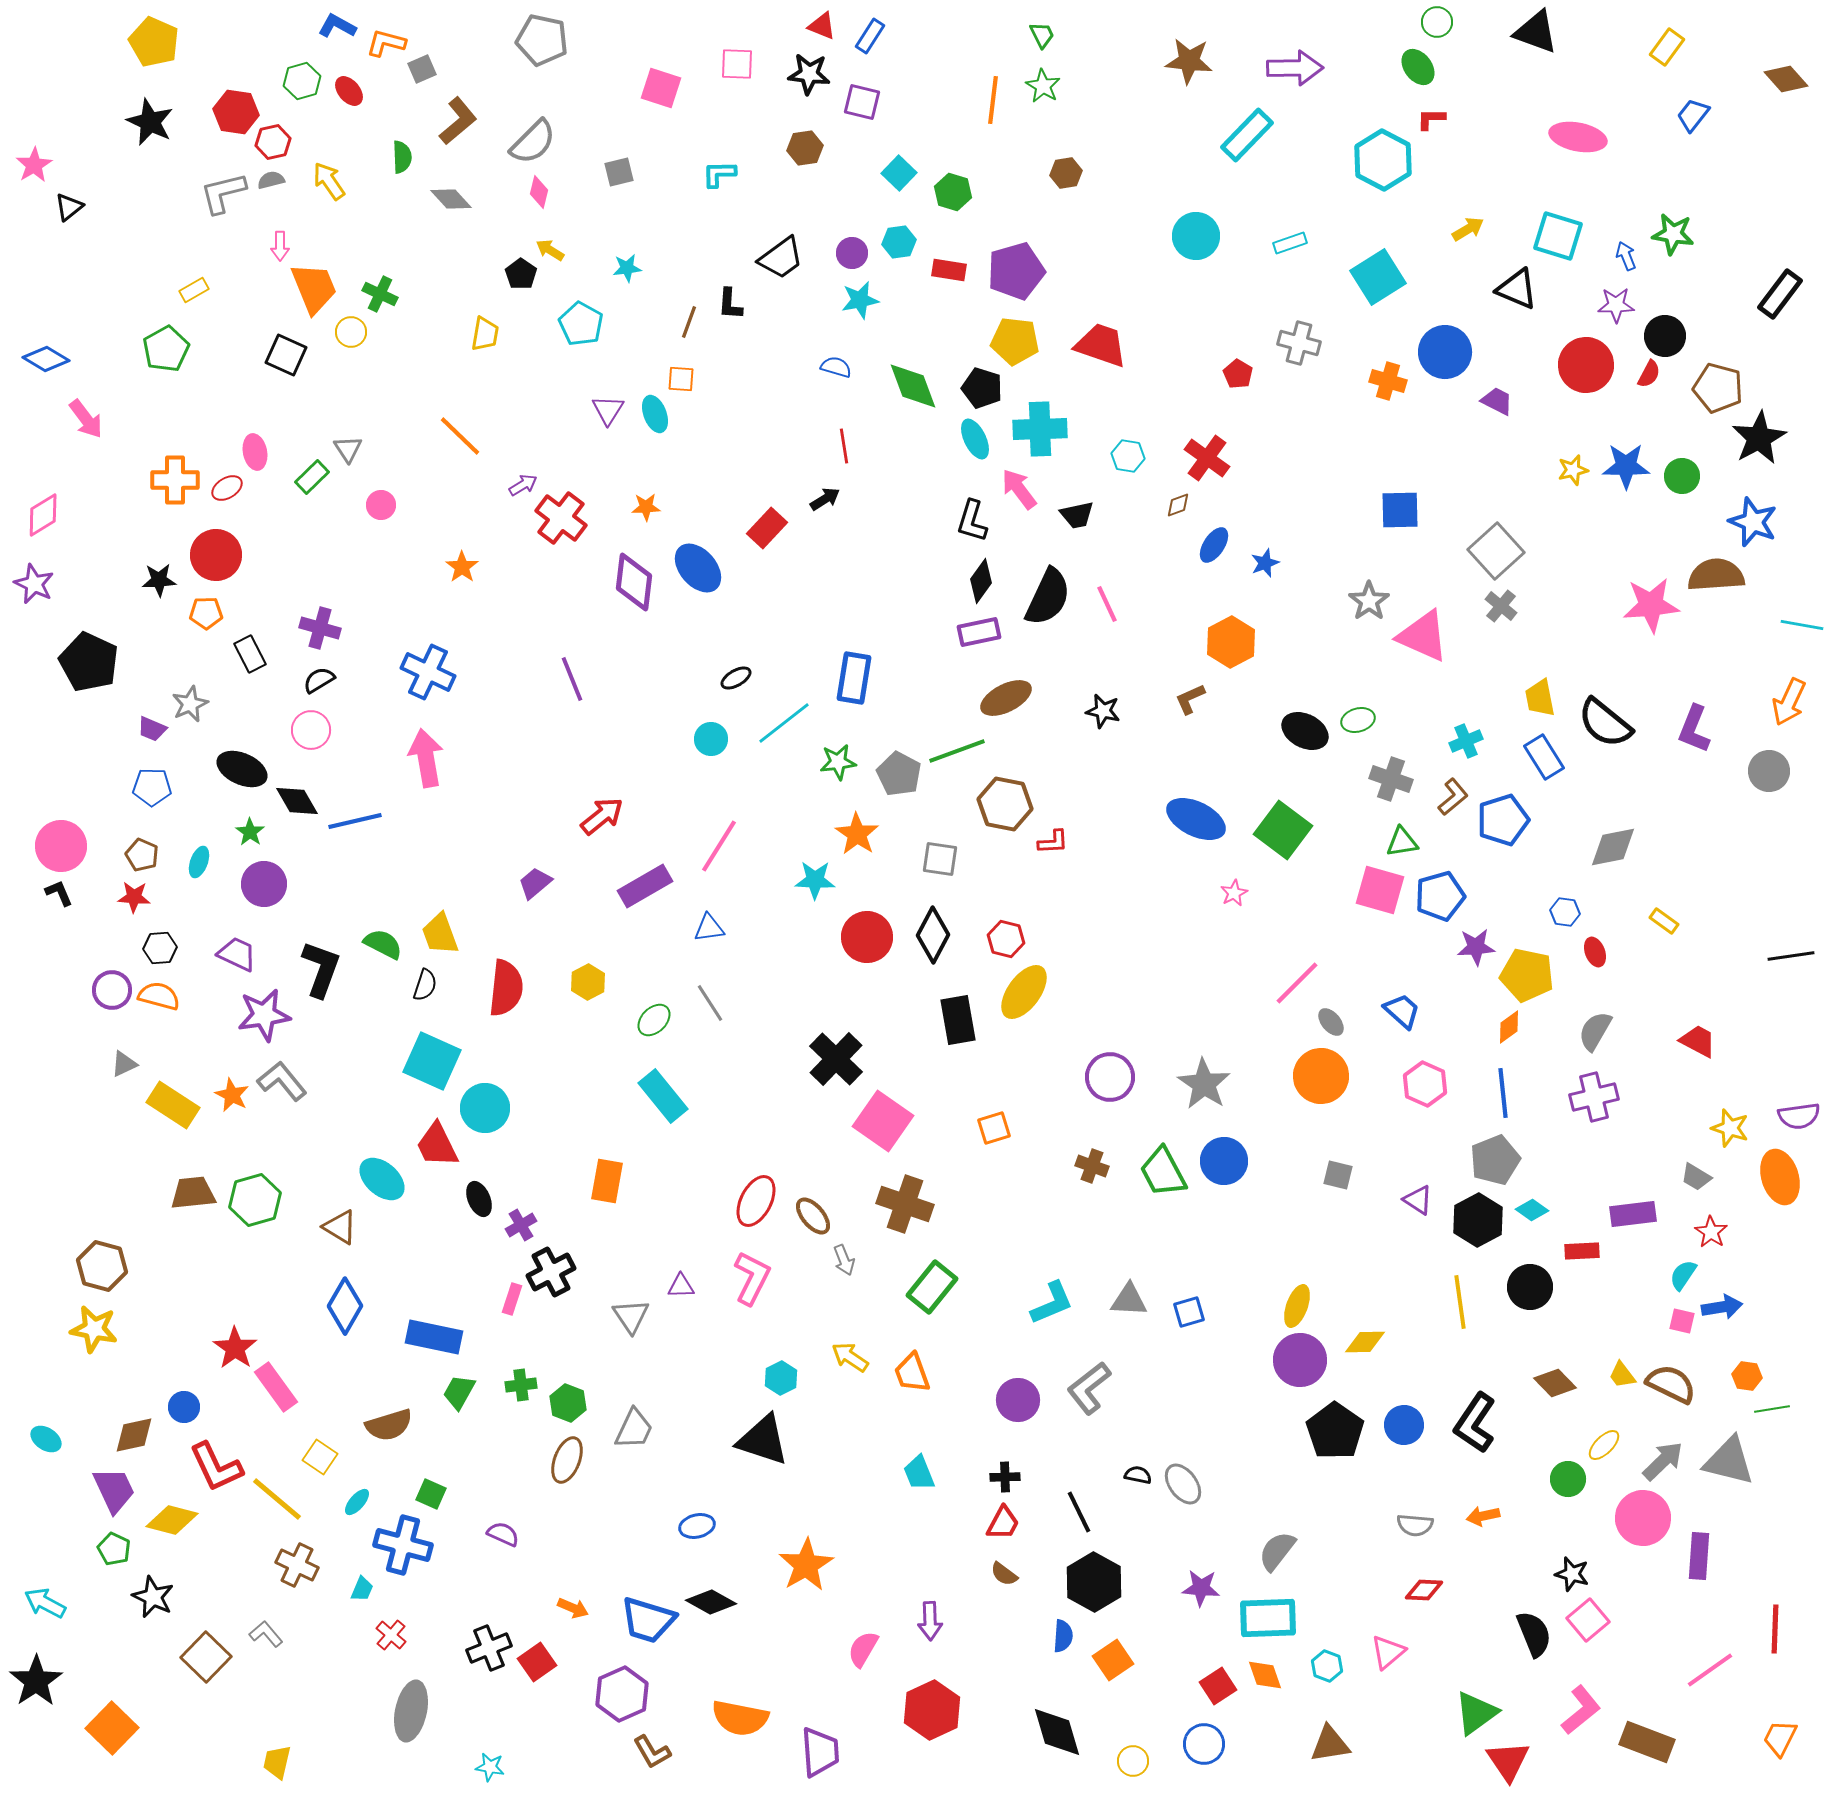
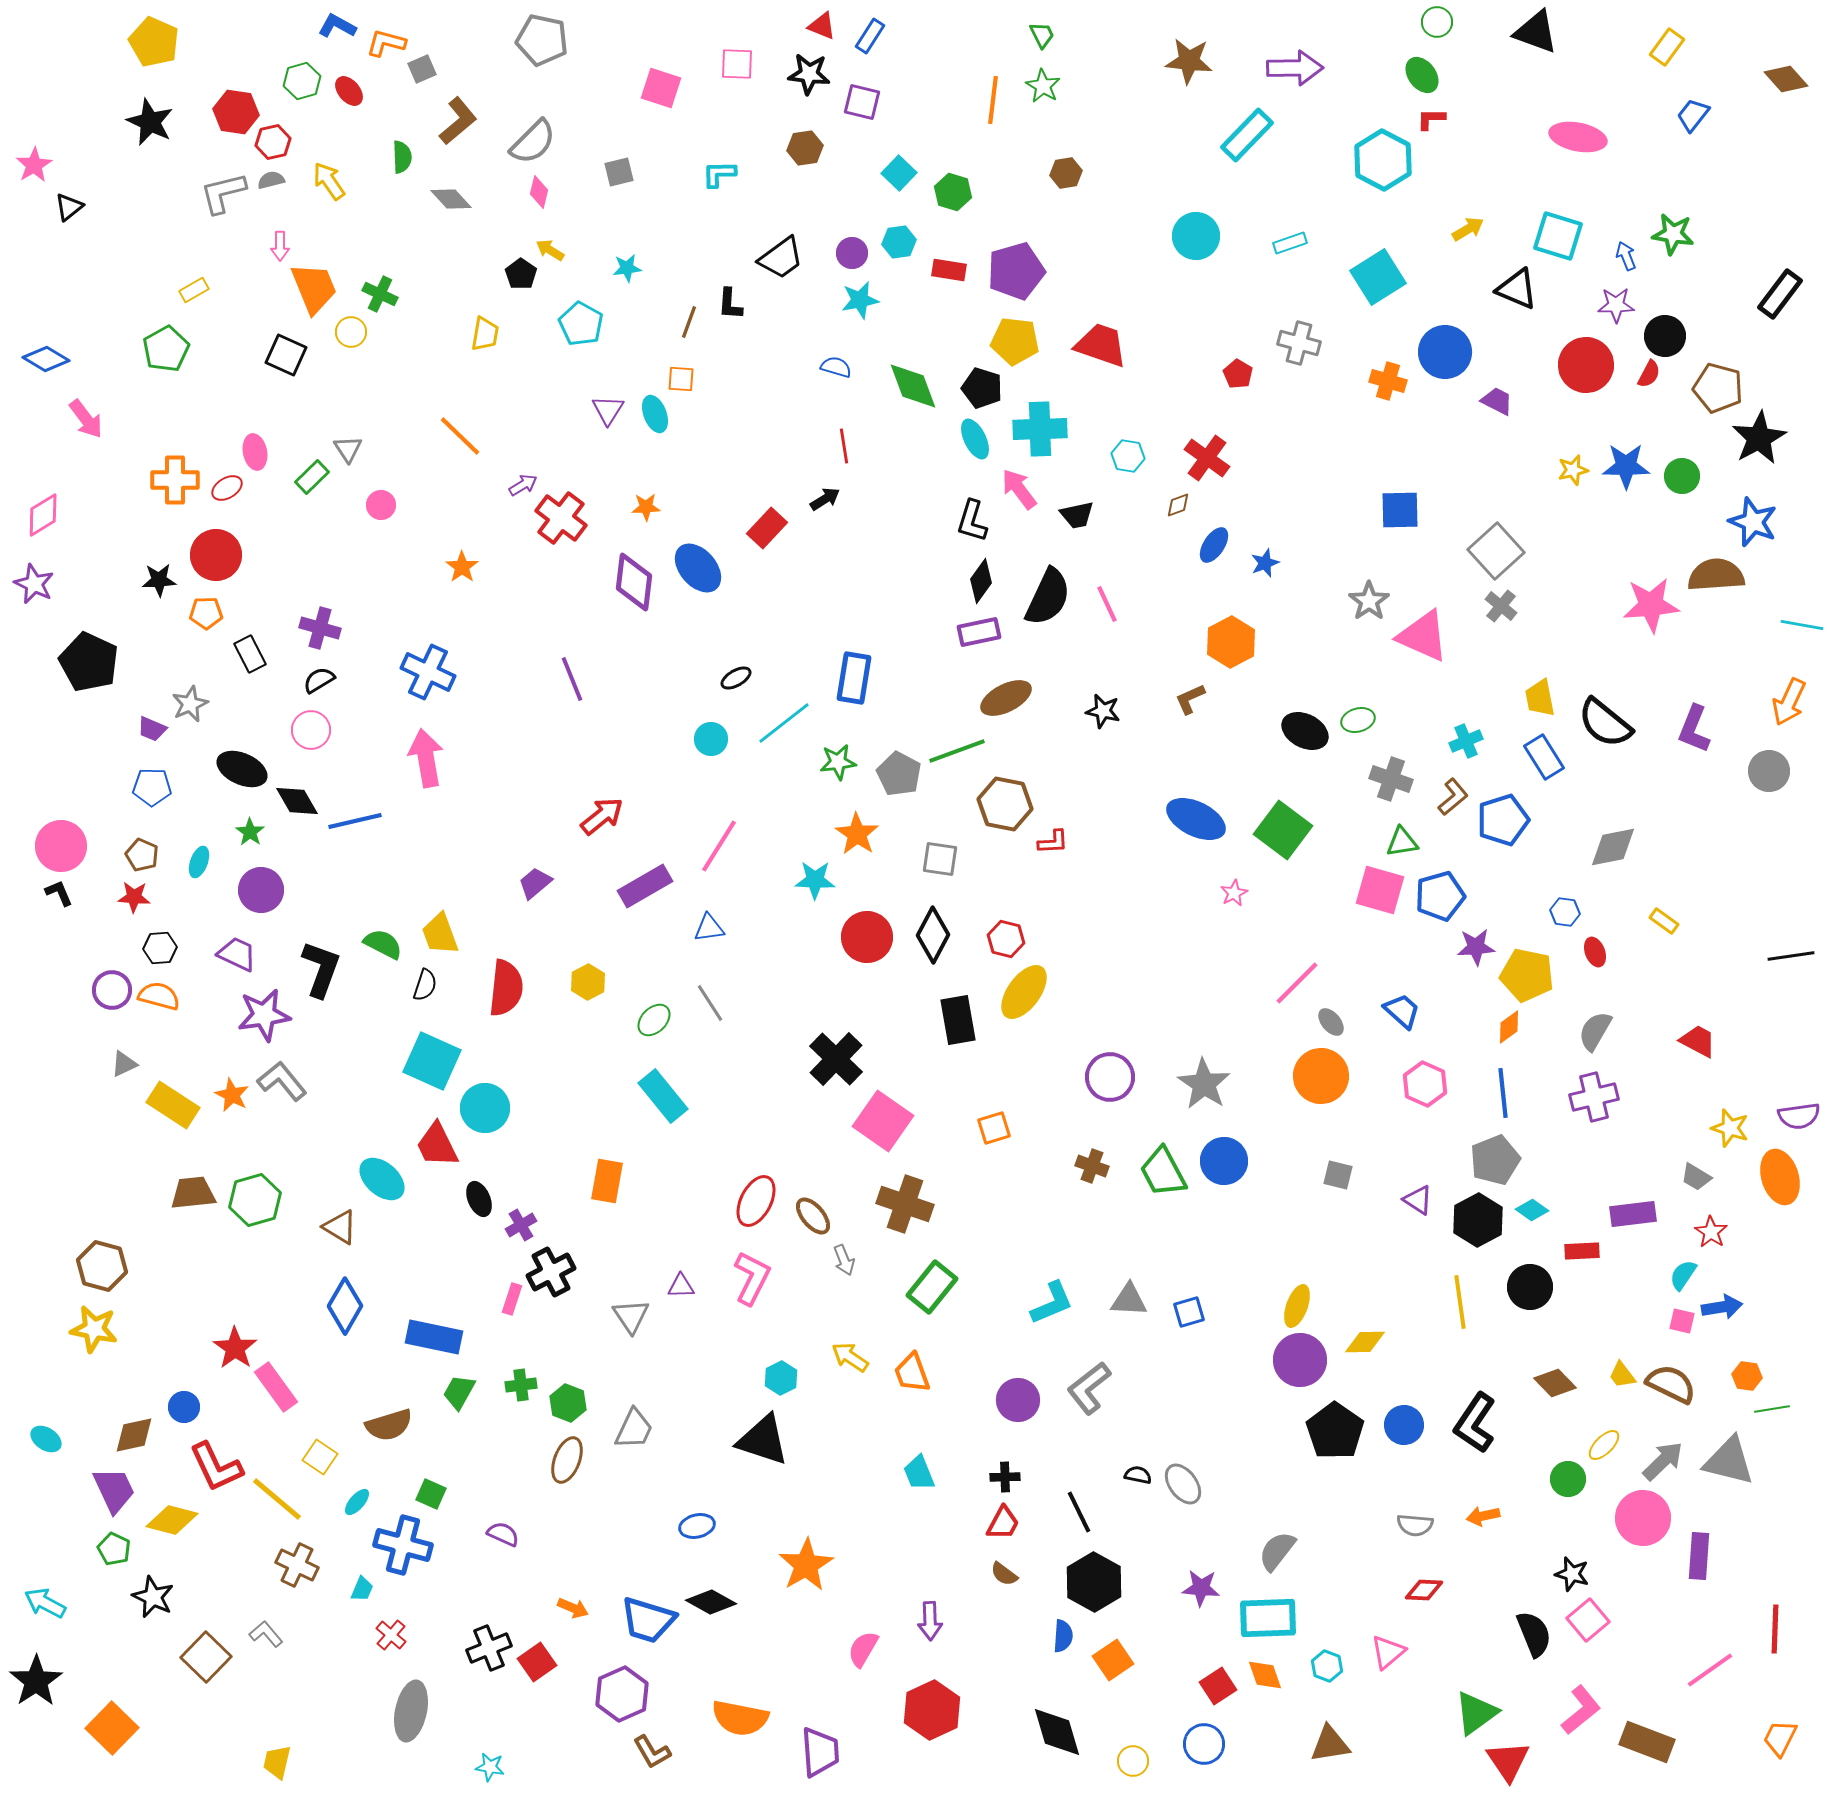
green ellipse at (1418, 67): moved 4 px right, 8 px down
purple circle at (264, 884): moved 3 px left, 6 px down
